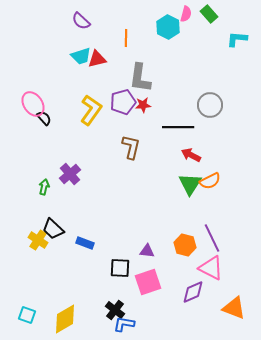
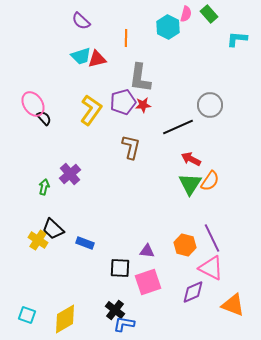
black line: rotated 24 degrees counterclockwise
red arrow: moved 4 px down
orange semicircle: rotated 30 degrees counterclockwise
orange triangle: moved 1 px left, 3 px up
